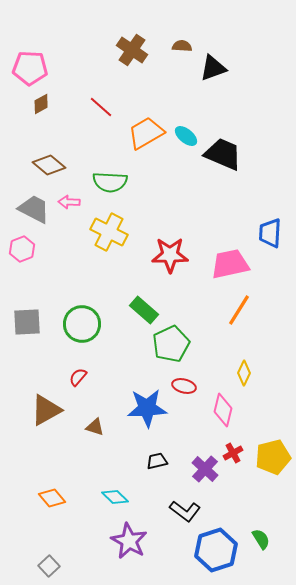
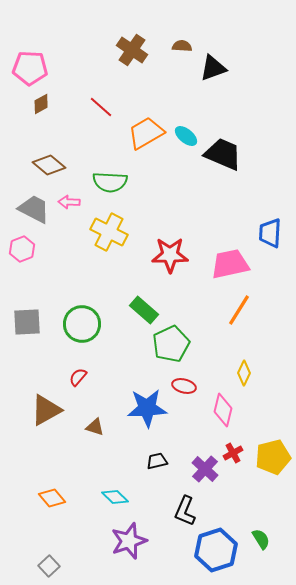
black L-shape at (185, 511): rotated 76 degrees clockwise
purple star at (129, 541): rotated 24 degrees clockwise
